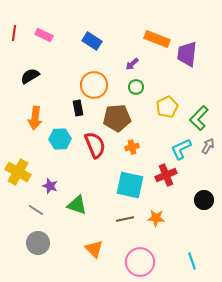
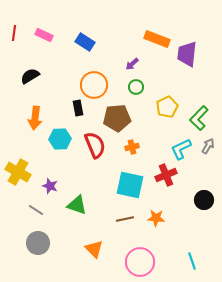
blue rectangle: moved 7 px left, 1 px down
